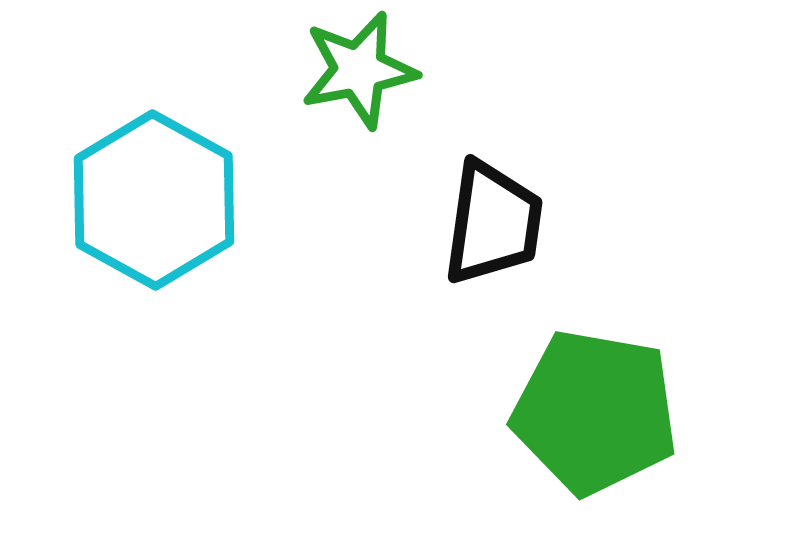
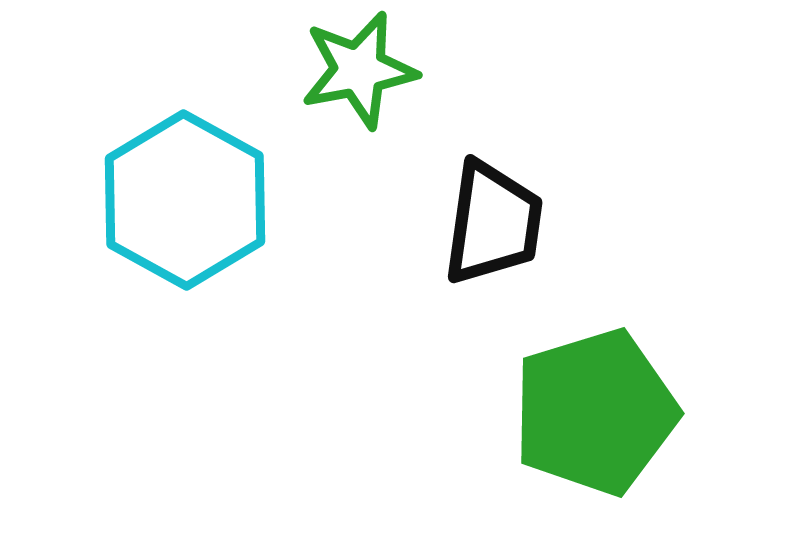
cyan hexagon: moved 31 px right
green pentagon: rotated 27 degrees counterclockwise
